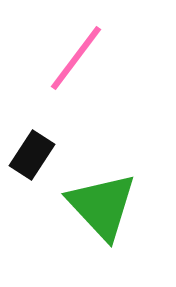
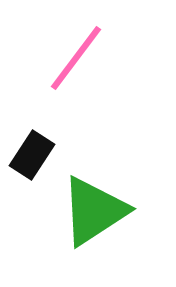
green triangle: moved 8 px left, 5 px down; rotated 40 degrees clockwise
